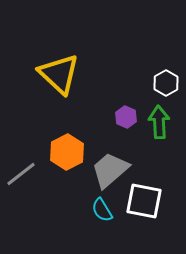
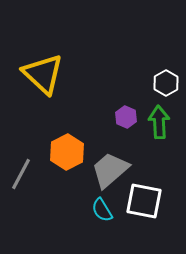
yellow triangle: moved 16 px left
gray line: rotated 24 degrees counterclockwise
